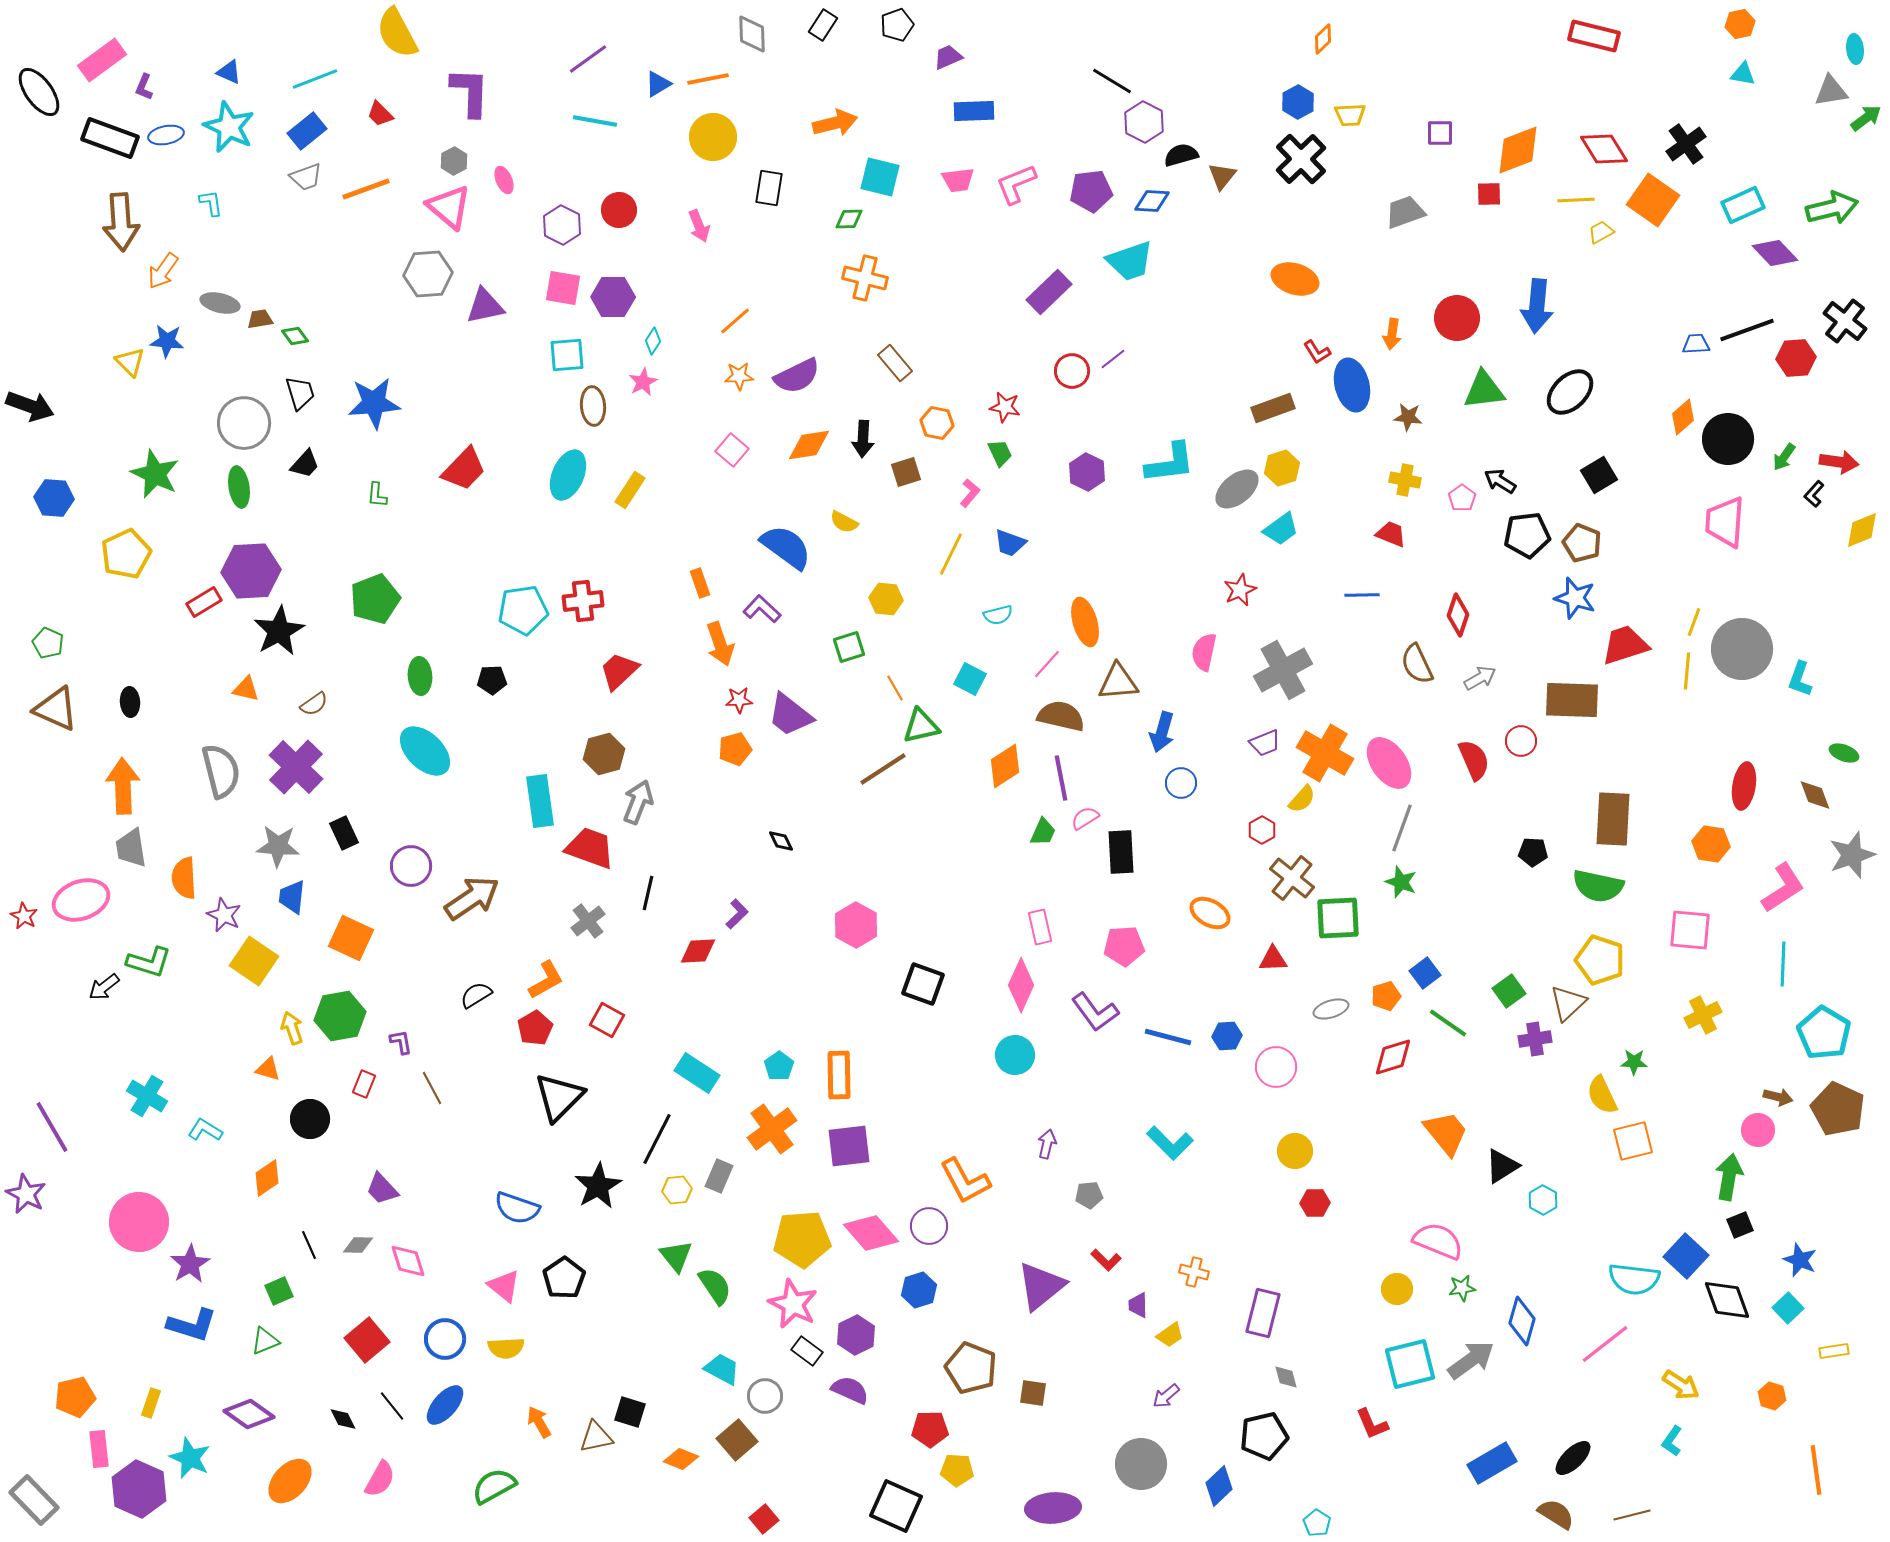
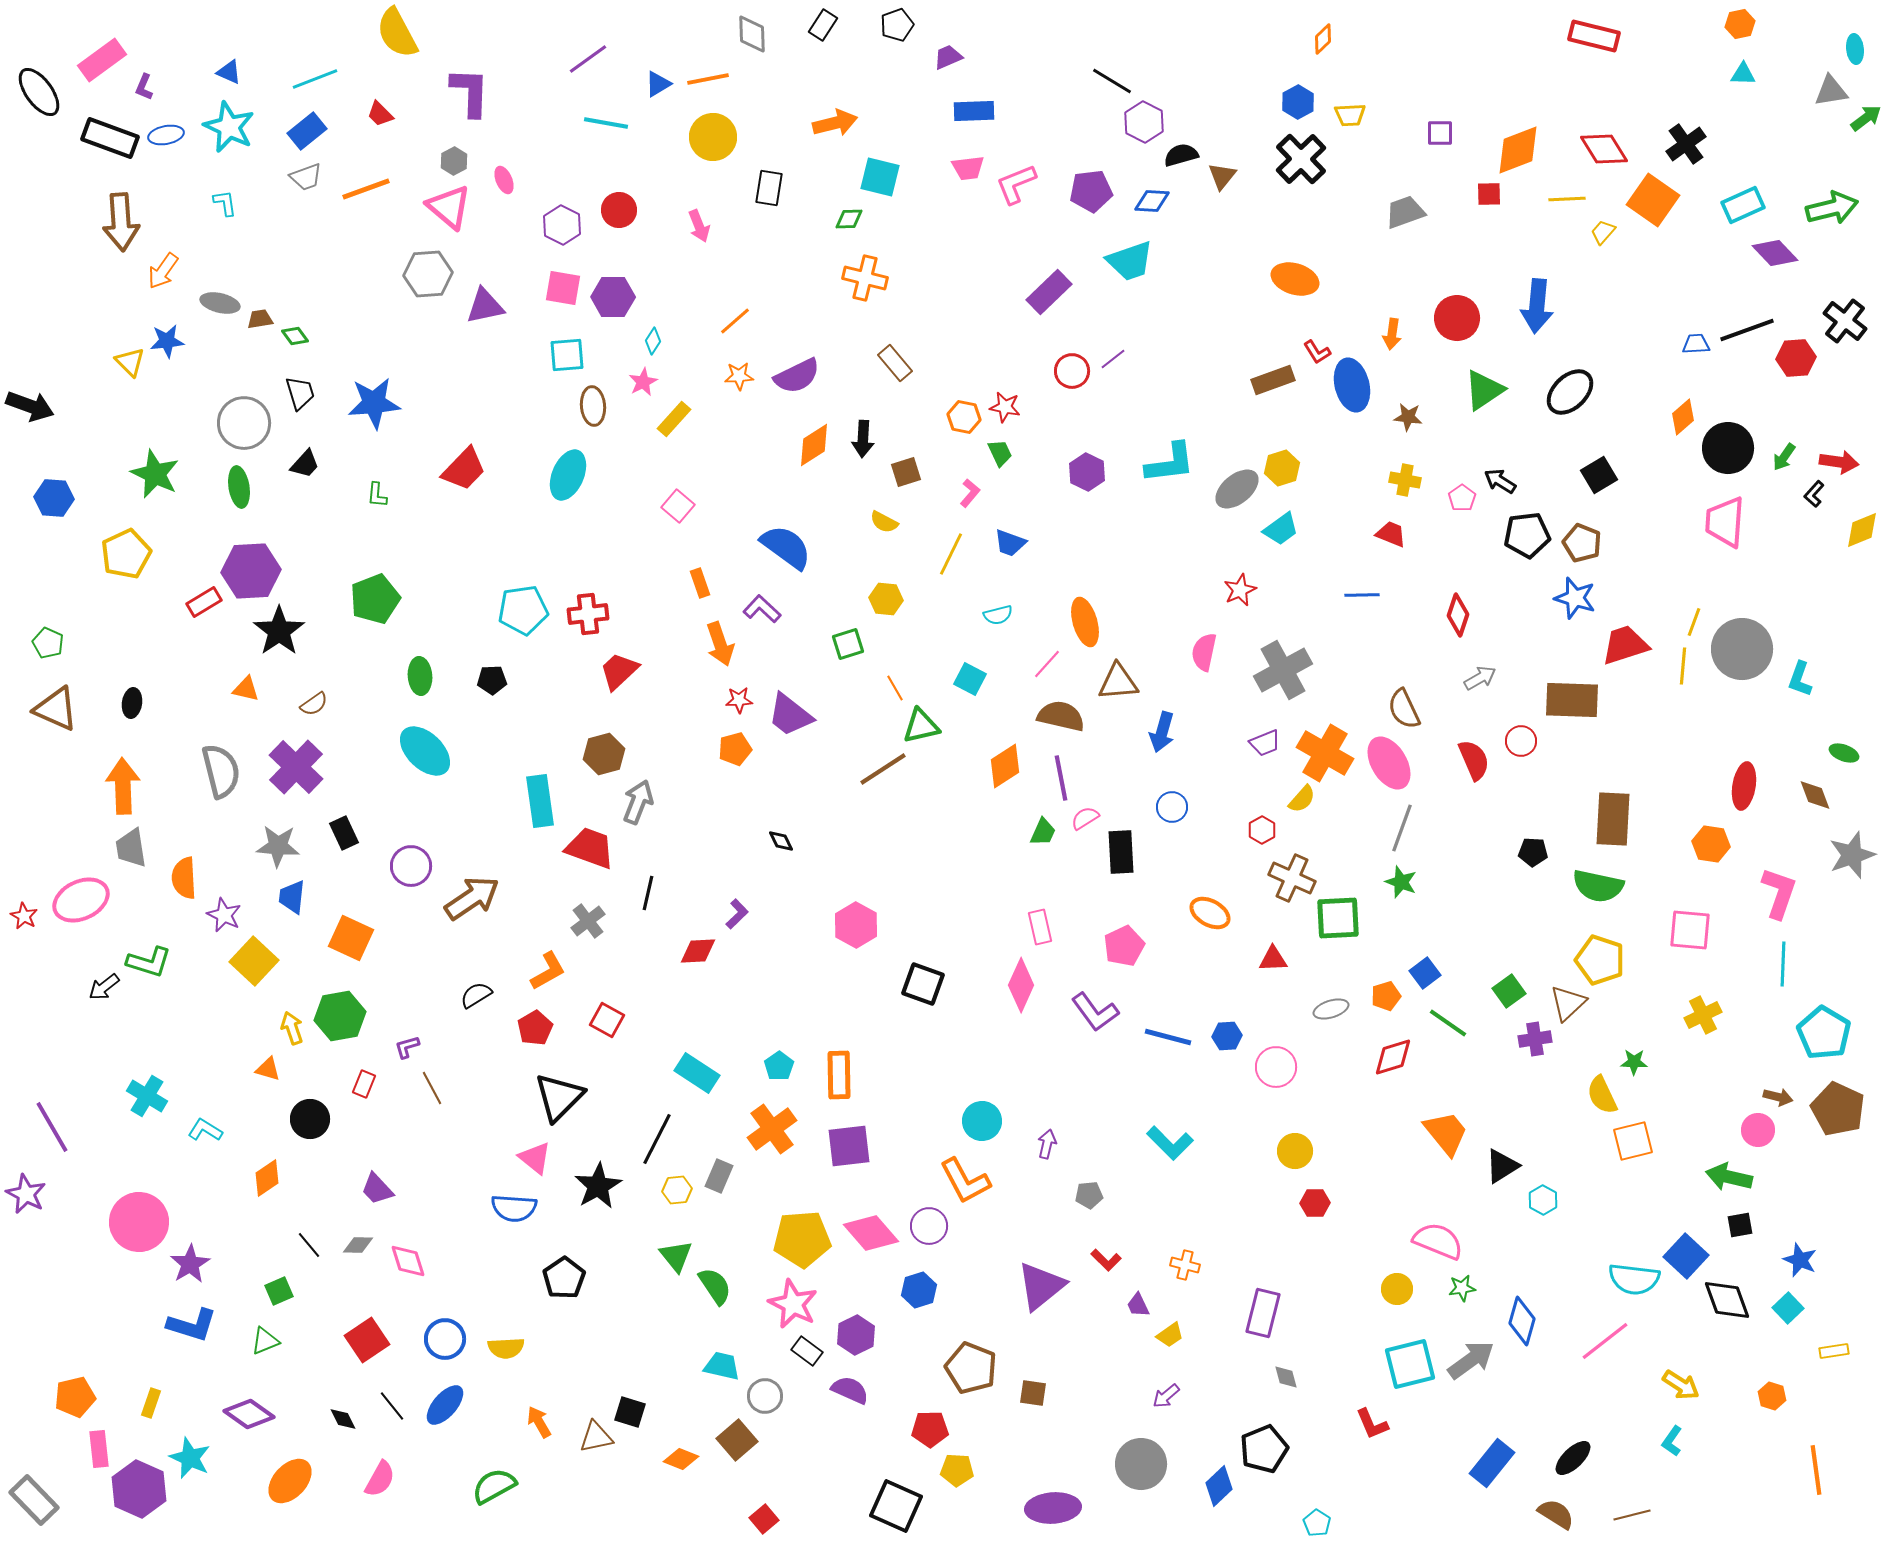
cyan triangle at (1743, 74): rotated 8 degrees counterclockwise
cyan line at (595, 121): moved 11 px right, 2 px down
pink trapezoid at (958, 180): moved 10 px right, 12 px up
yellow line at (1576, 200): moved 9 px left, 1 px up
cyan L-shape at (211, 203): moved 14 px right
yellow trapezoid at (1601, 232): moved 2 px right; rotated 20 degrees counterclockwise
blue star at (167, 341): rotated 12 degrees counterclockwise
green triangle at (1484, 390): rotated 27 degrees counterclockwise
brown rectangle at (1273, 408): moved 28 px up
orange hexagon at (937, 423): moved 27 px right, 6 px up
black circle at (1728, 439): moved 9 px down
orange diamond at (809, 445): moved 5 px right; rotated 24 degrees counterclockwise
pink square at (732, 450): moved 54 px left, 56 px down
yellow rectangle at (630, 490): moved 44 px right, 71 px up; rotated 9 degrees clockwise
yellow semicircle at (844, 522): moved 40 px right
red cross at (583, 601): moved 5 px right, 13 px down
black star at (279, 631): rotated 6 degrees counterclockwise
green square at (849, 647): moved 1 px left, 3 px up
brown semicircle at (1417, 664): moved 13 px left, 45 px down
yellow line at (1687, 671): moved 4 px left, 5 px up
black ellipse at (130, 702): moved 2 px right, 1 px down; rotated 12 degrees clockwise
pink ellipse at (1389, 763): rotated 4 degrees clockwise
blue circle at (1181, 783): moved 9 px left, 24 px down
brown cross at (1292, 878): rotated 15 degrees counterclockwise
pink L-shape at (1783, 888): moved 4 px left, 5 px down; rotated 38 degrees counterclockwise
pink ellipse at (81, 900): rotated 6 degrees counterclockwise
pink pentagon at (1124, 946): rotated 21 degrees counterclockwise
yellow square at (254, 961): rotated 9 degrees clockwise
orange L-shape at (546, 980): moved 2 px right, 9 px up
purple L-shape at (401, 1042): moved 6 px right, 5 px down; rotated 96 degrees counterclockwise
cyan circle at (1015, 1055): moved 33 px left, 66 px down
green arrow at (1729, 1177): rotated 87 degrees counterclockwise
purple trapezoid at (382, 1189): moved 5 px left
blue semicircle at (517, 1208): moved 3 px left; rotated 15 degrees counterclockwise
black square at (1740, 1225): rotated 12 degrees clockwise
black line at (309, 1245): rotated 16 degrees counterclockwise
orange cross at (1194, 1272): moved 9 px left, 7 px up
pink triangle at (504, 1286): moved 31 px right, 128 px up
purple trapezoid at (1138, 1305): rotated 24 degrees counterclockwise
red square at (367, 1340): rotated 6 degrees clockwise
pink line at (1605, 1344): moved 3 px up
cyan trapezoid at (722, 1369): moved 3 px up; rotated 15 degrees counterclockwise
black pentagon at (1264, 1436): moved 13 px down; rotated 9 degrees counterclockwise
blue rectangle at (1492, 1463): rotated 21 degrees counterclockwise
